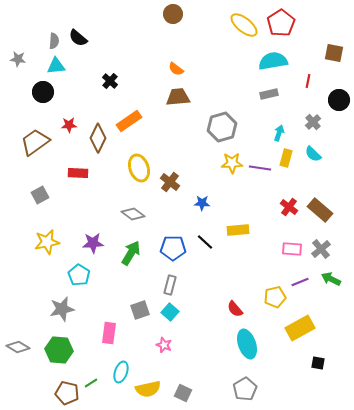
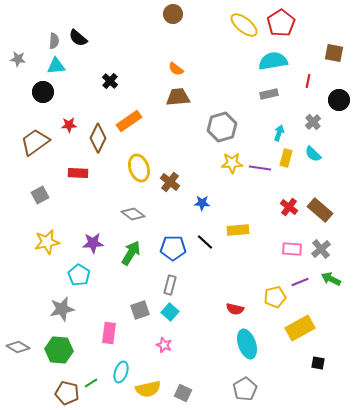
red semicircle at (235, 309): rotated 36 degrees counterclockwise
